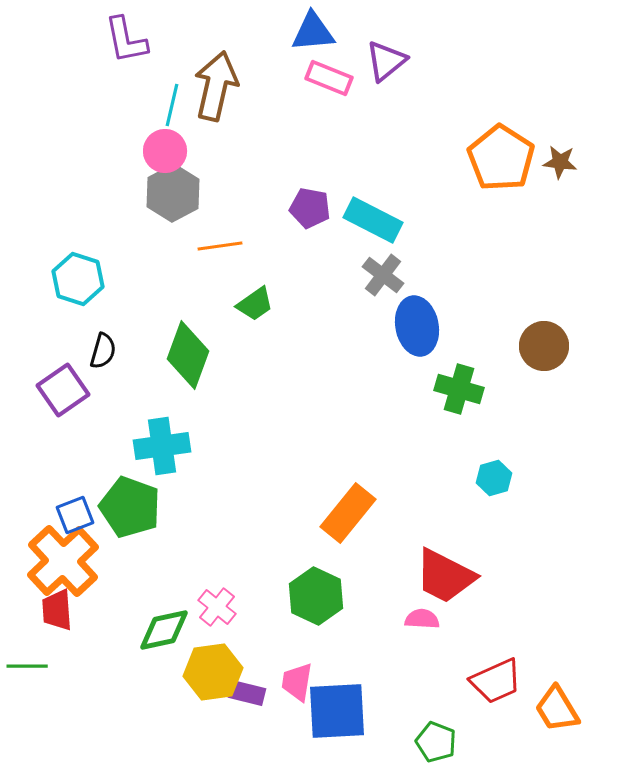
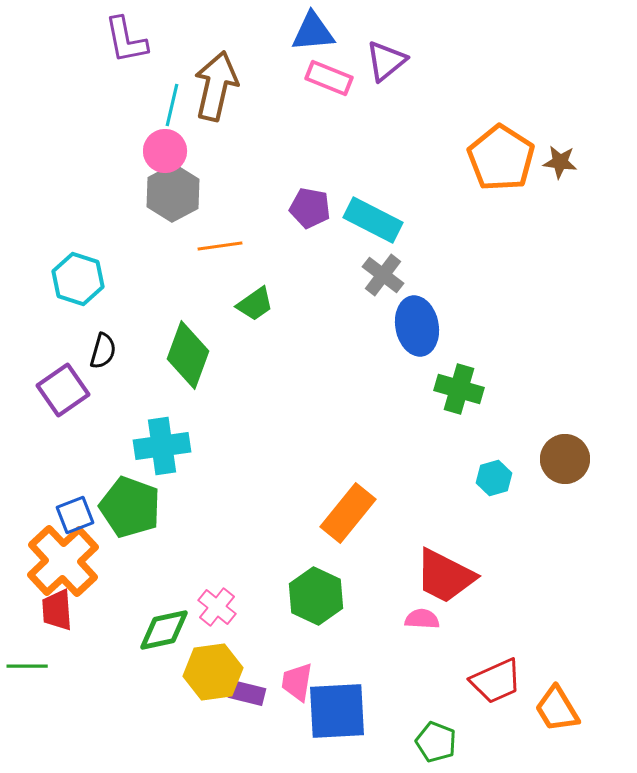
brown circle at (544, 346): moved 21 px right, 113 px down
